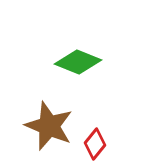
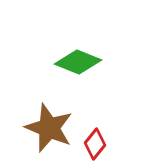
brown star: moved 2 px down
